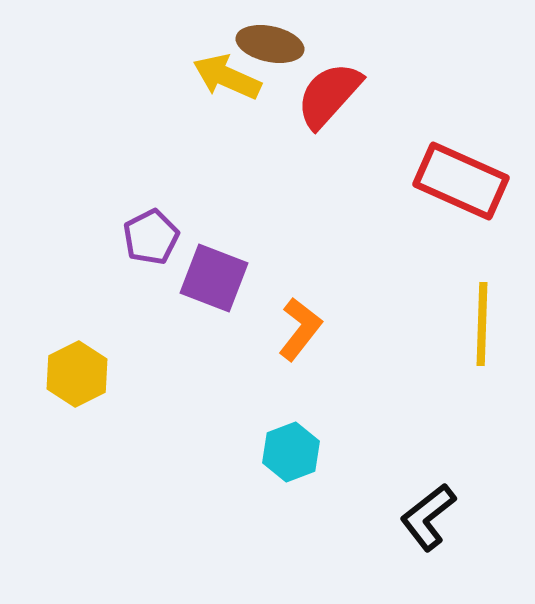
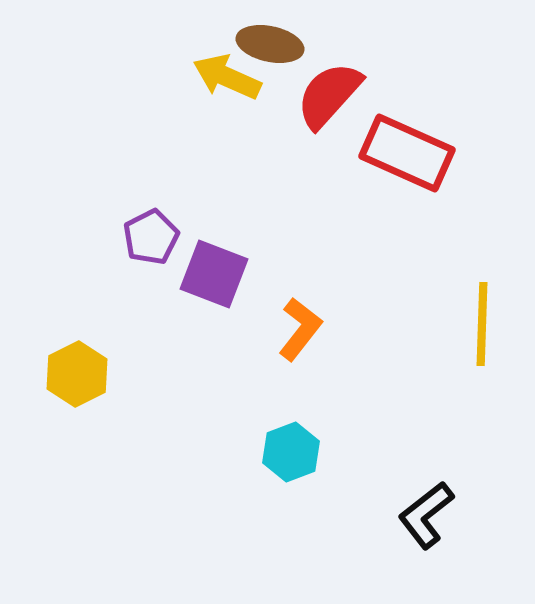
red rectangle: moved 54 px left, 28 px up
purple square: moved 4 px up
black L-shape: moved 2 px left, 2 px up
